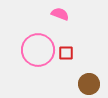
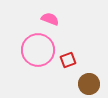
pink semicircle: moved 10 px left, 5 px down
red square: moved 2 px right, 7 px down; rotated 21 degrees counterclockwise
